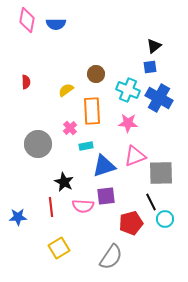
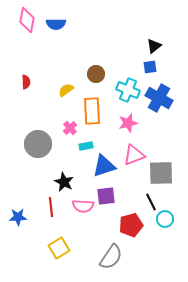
pink star: rotated 18 degrees counterclockwise
pink triangle: moved 1 px left, 1 px up
red pentagon: moved 2 px down
